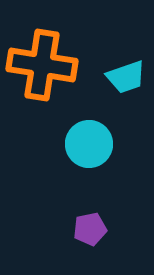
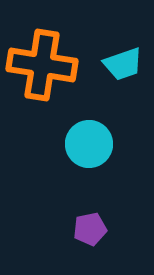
cyan trapezoid: moved 3 px left, 13 px up
